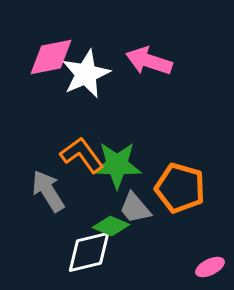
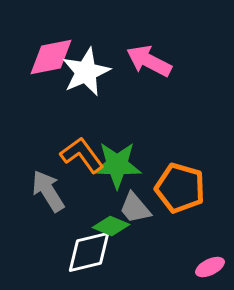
pink arrow: rotated 9 degrees clockwise
white star: moved 2 px up
